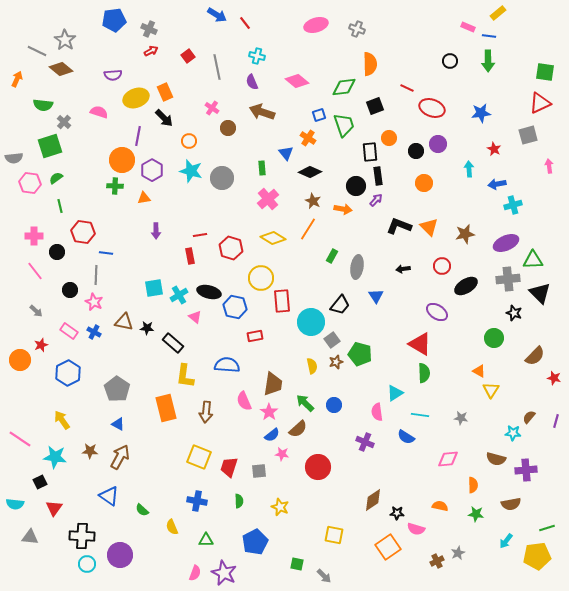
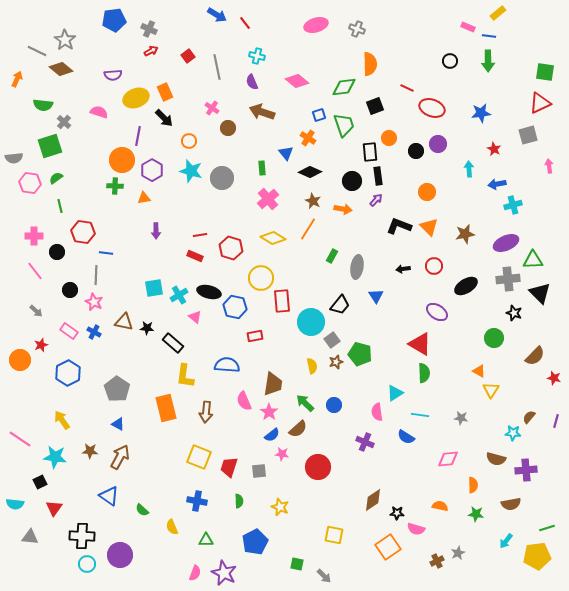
orange circle at (424, 183): moved 3 px right, 9 px down
black circle at (356, 186): moved 4 px left, 5 px up
red rectangle at (190, 256): moved 5 px right; rotated 56 degrees counterclockwise
red circle at (442, 266): moved 8 px left
